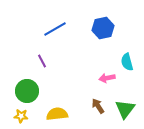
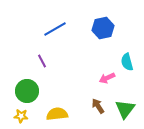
pink arrow: rotated 14 degrees counterclockwise
